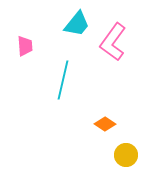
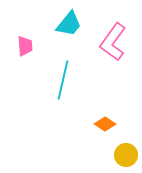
cyan trapezoid: moved 8 px left
